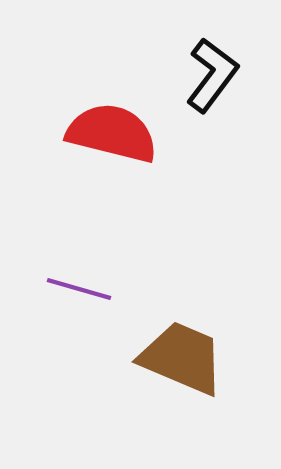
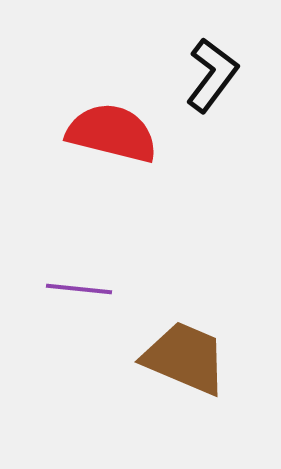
purple line: rotated 10 degrees counterclockwise
brown trapezoid: moved 3 px right
